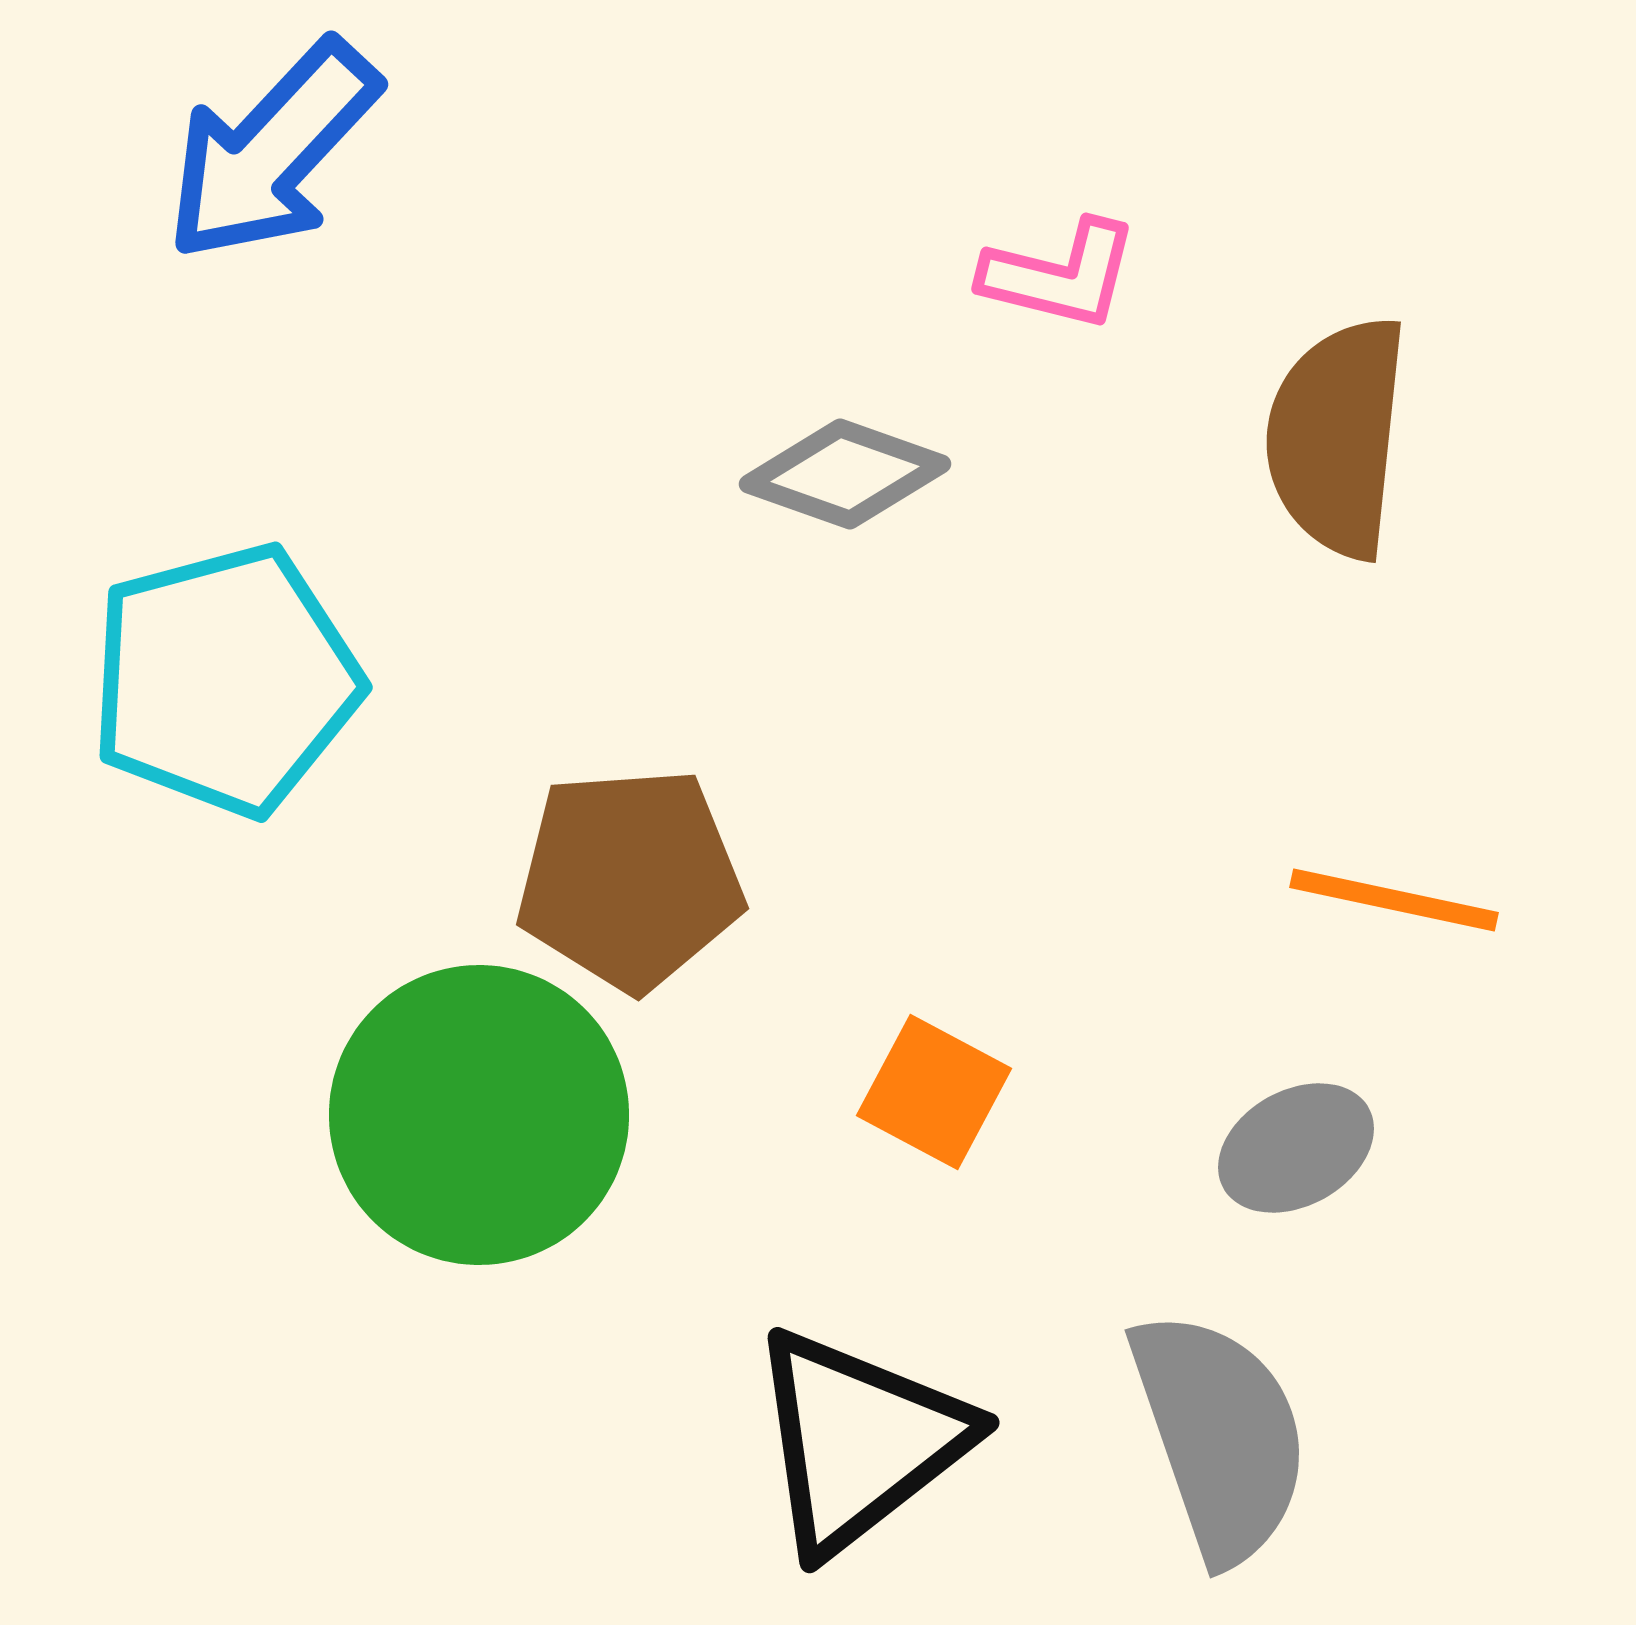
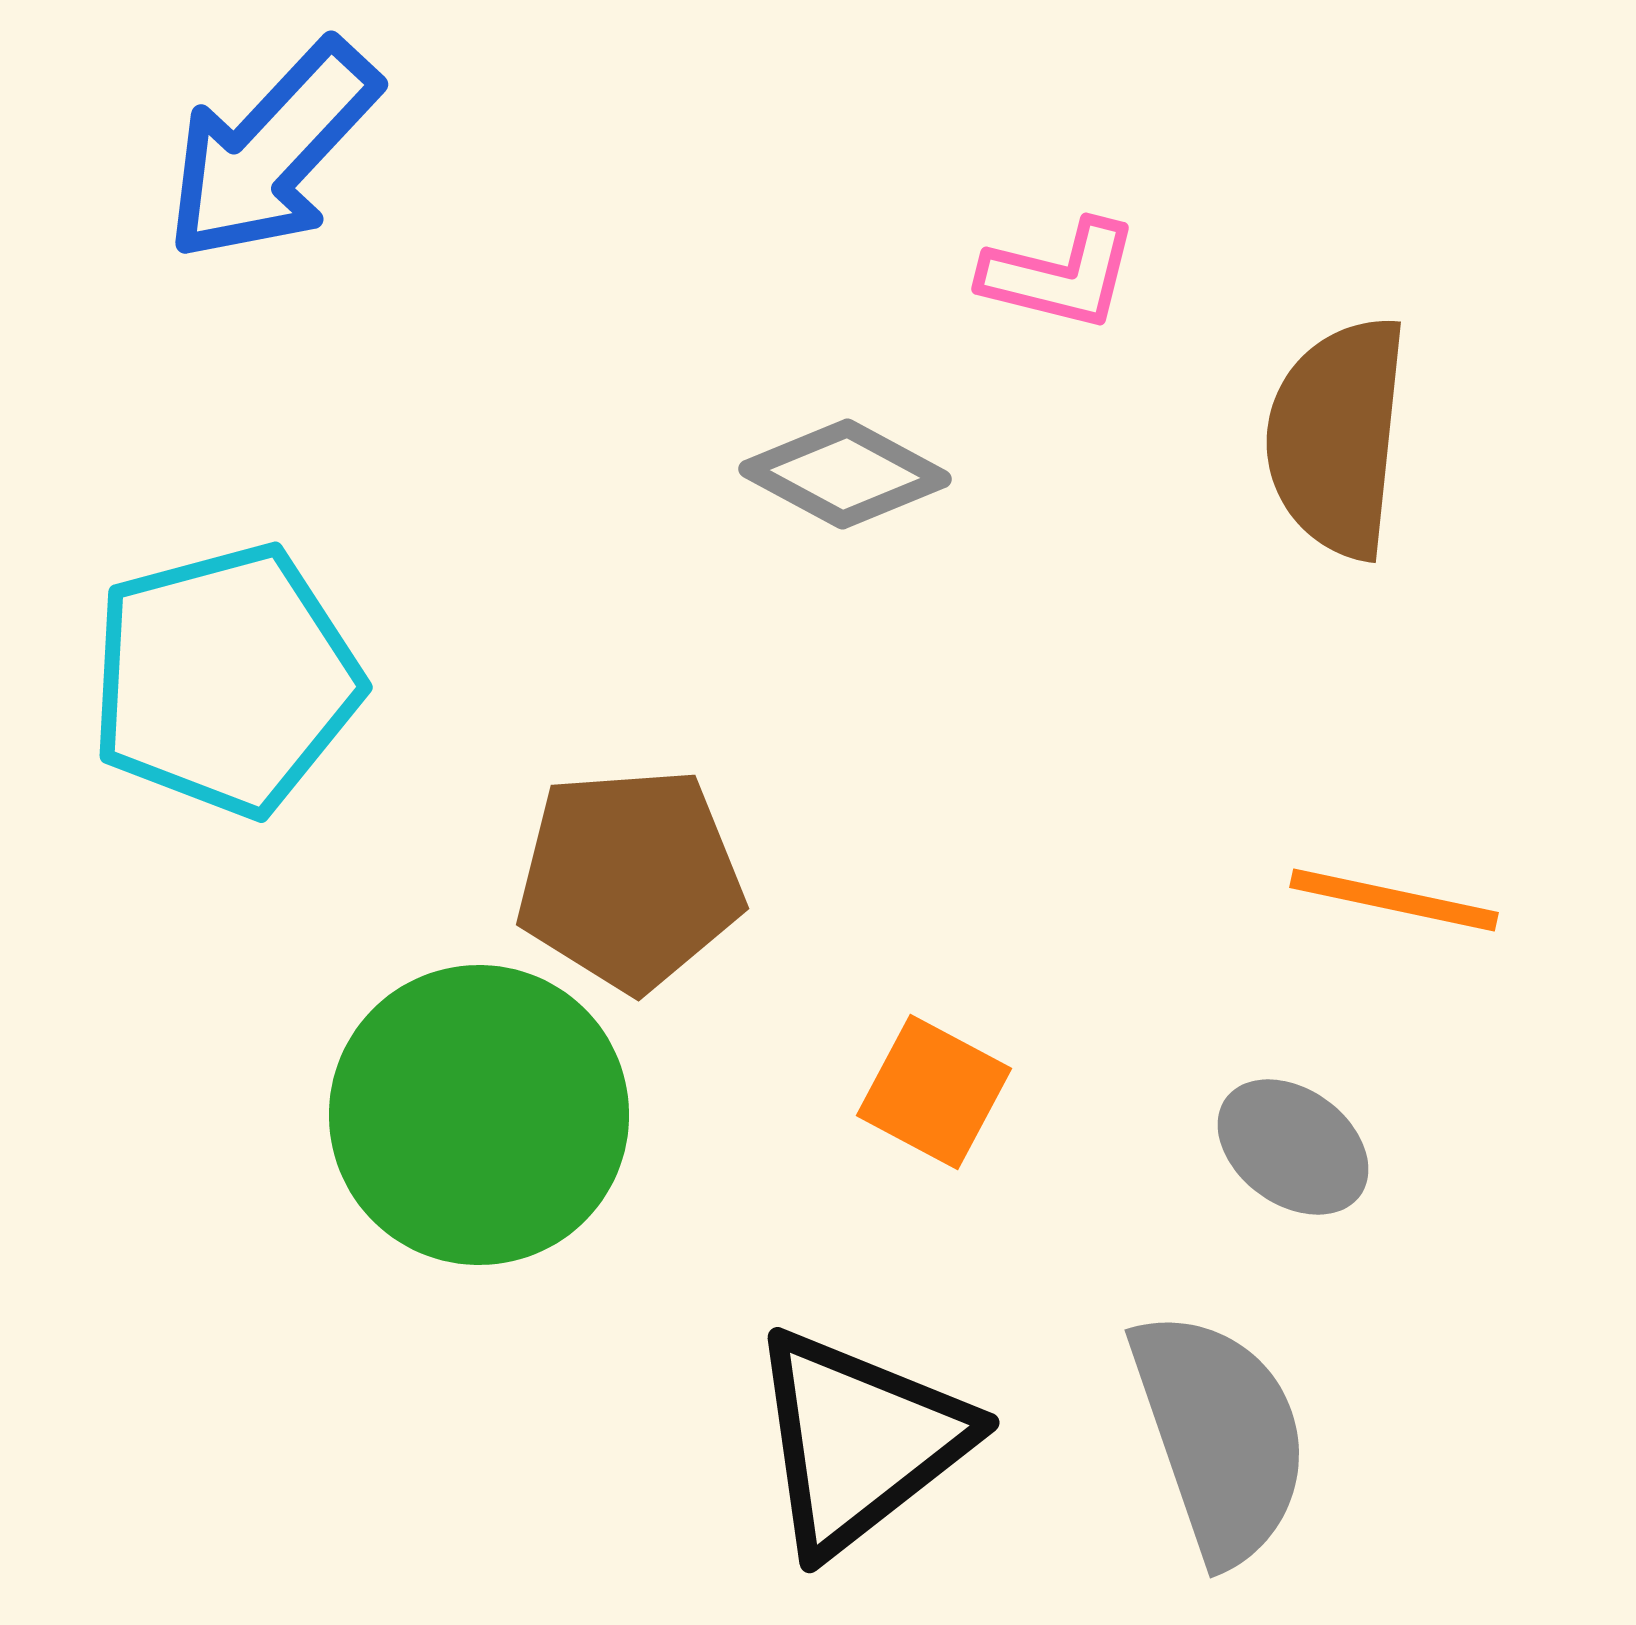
gray diamond: rotated 9 degrees clockwise
gray ellipse: moved 3 px left, 1 px up; rotated 65 degrees clockwise
